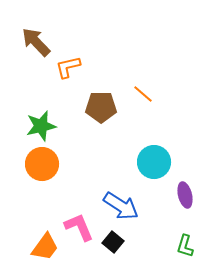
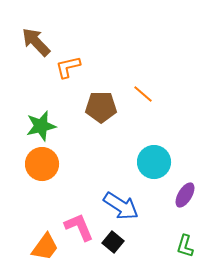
purple ellipse: rotated 45 degrees clockwise
